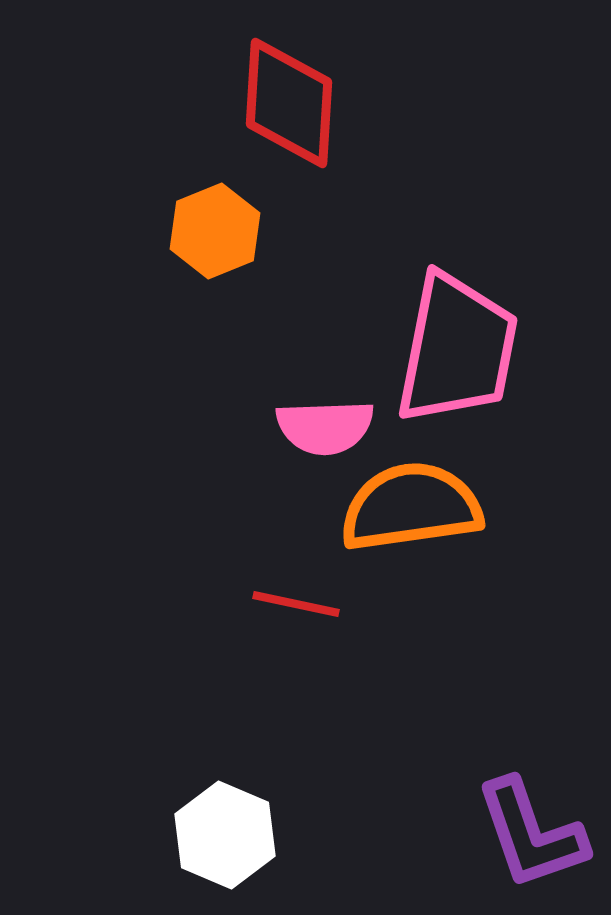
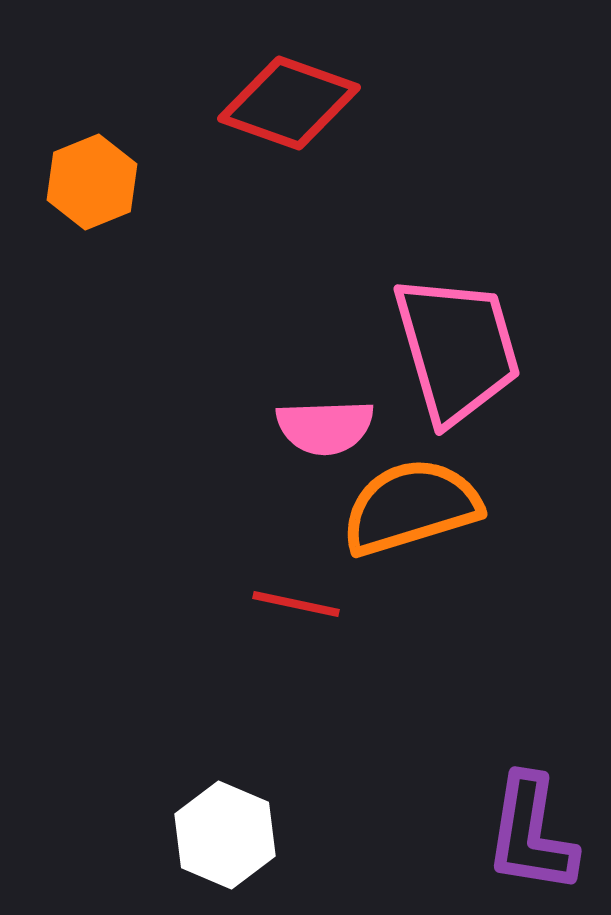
red diamond: rotated 74 degrees counterclockwise
orange hexagon: moved 123 px left, 49 px up
pink trapezoid: rotated 27 degrees counterclockwise
orange semicircle: rotated 9 degrees counterclockwise
purple L-shape: rotated 28 degrees clockwise
